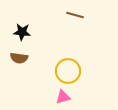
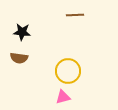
brown line: rotated 18 degrees counterclockwise
